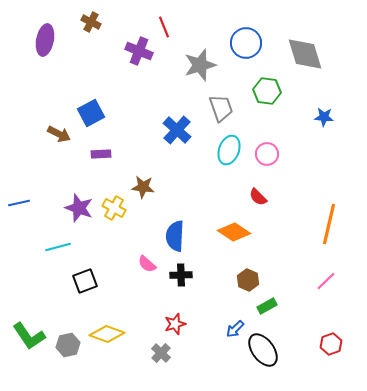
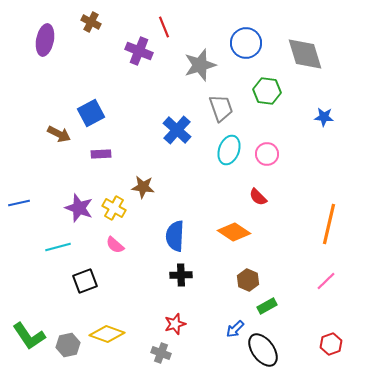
pink semicircle: moved 32 px left, 19 px up
gray cross: rotated 24 degrees counterclockwise
